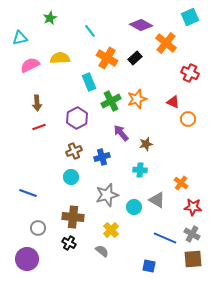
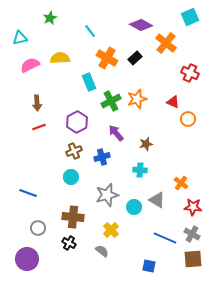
purple hexagon at (77, 118): moved 4 px down
purple arrow at (121, 133): moved 5 px left
